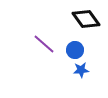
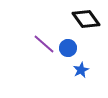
blue circle: moved 7 px left, 2 px up
blue star: rotated 21 degrees counterclockwise
